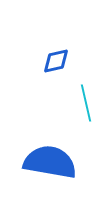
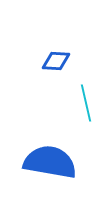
blue diamond: rotated 16 degrees clockwise
